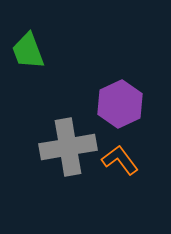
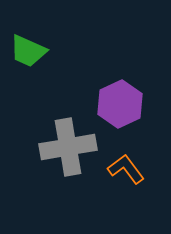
green trapezoid: rotated 45 degrees counterclockwise
orange L-shape: moved 6 px right, 9 px down
